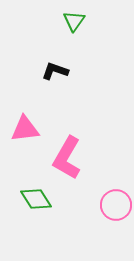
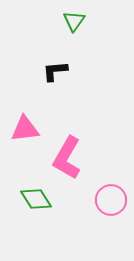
black L-shape: rotated 24 degrees counterclockwise
pink circle: moved 5 px left, 5 px up
